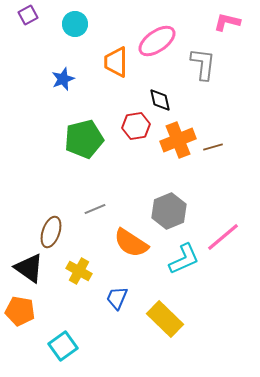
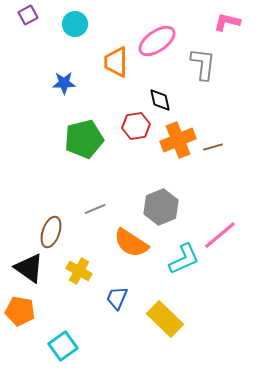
blue star: moved 1 px right, 4 px down; rotated 20 degrees clockwise
gray hexagon: moved 8 px left, 4 px up
pink line: moved 3 px left, 2 px up
